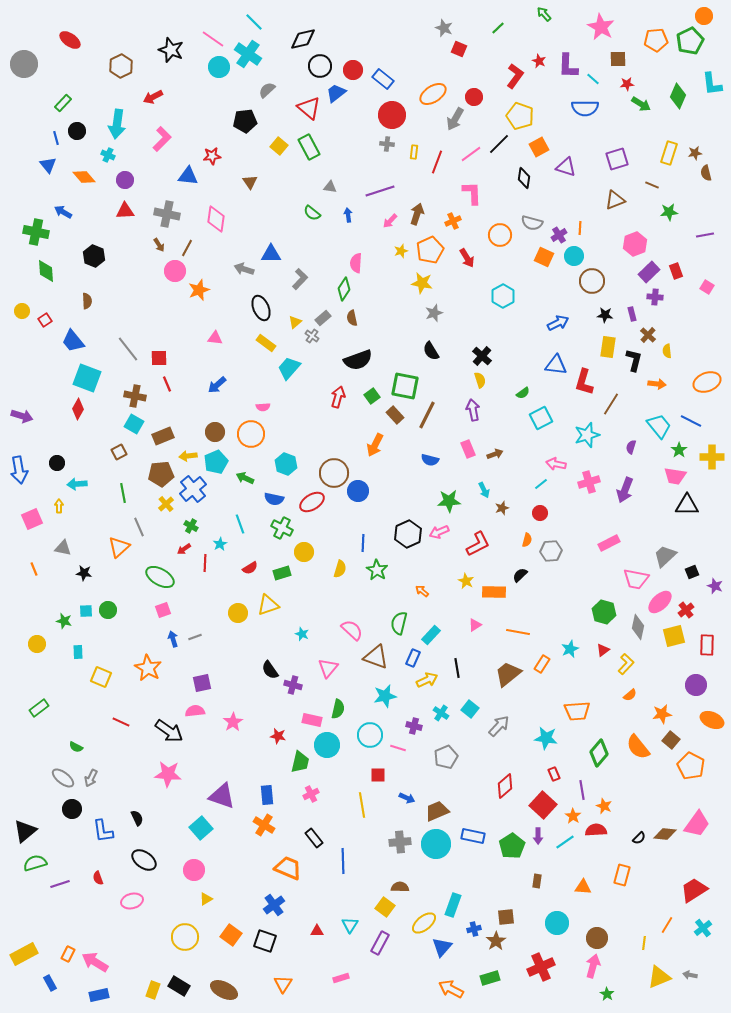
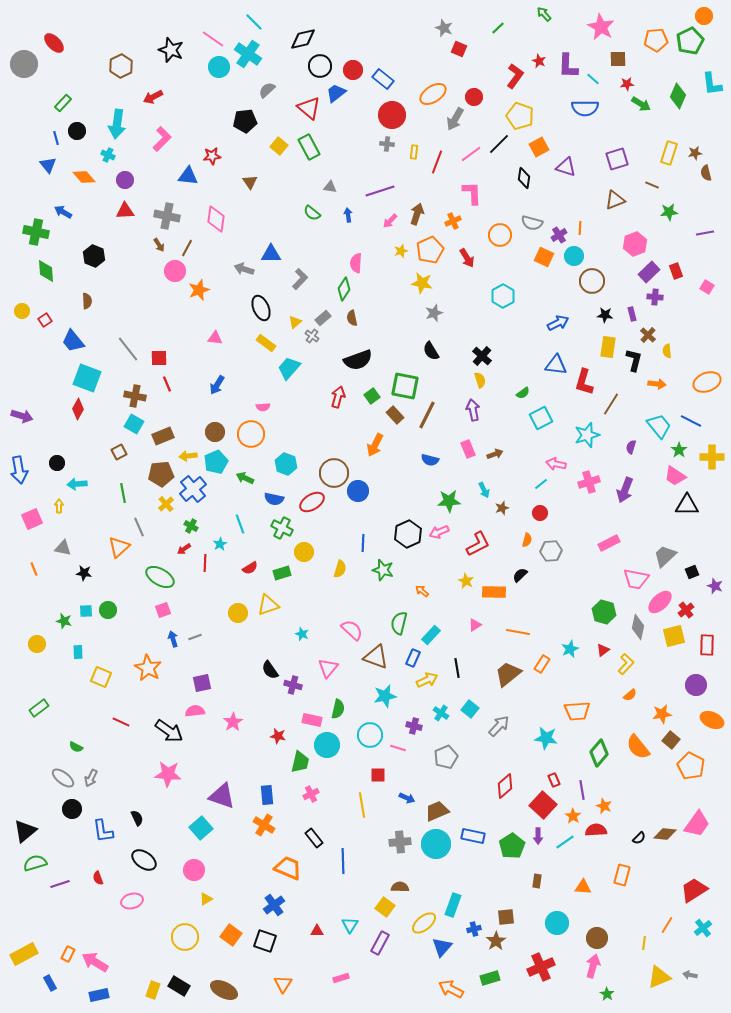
red ellipse at (70, 40): moved 16 px left, 3 px down; rotated 10 degrees clockwise
gray cross at (167, 214): moved 2 px down
purple line at (705, 235): moved 2 px up
blue arrow at (217, 385): rotated 18 degrees counterclockwise
pink trapezoid at (675, 476): rotated 25 degrees clockwise
green star at (377, 570): moved 6 px right; rotated 15 degrees counterclockwise
red rectangle at (554, 774): moved 6 px down
